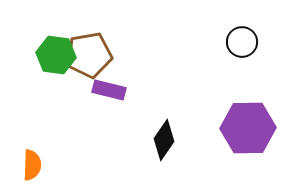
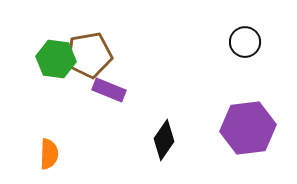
black circle: moved 3 px right
green hexagon: moved 4 px down
purple rectangle: rotated 8 degrees clockwise
purple hexagon: rotated 6 degrees counterclockwise
orange semicircle: moved 17 px right, 11 px up
